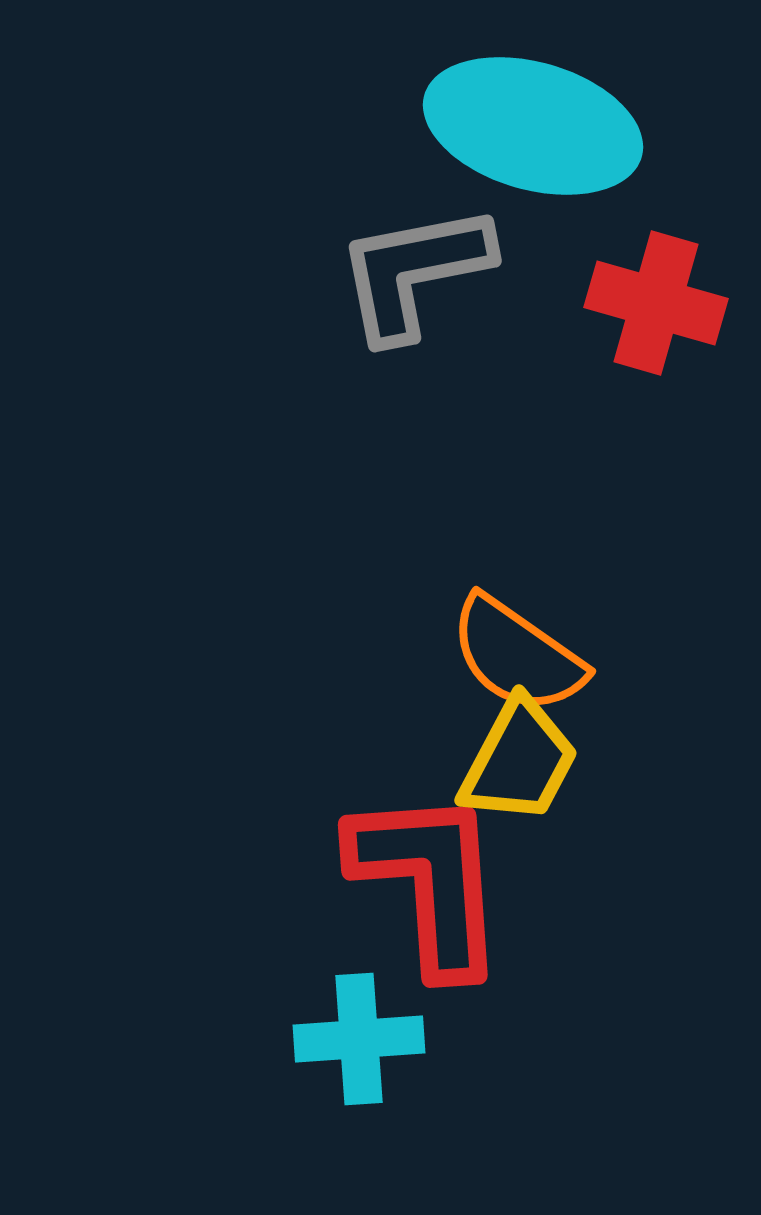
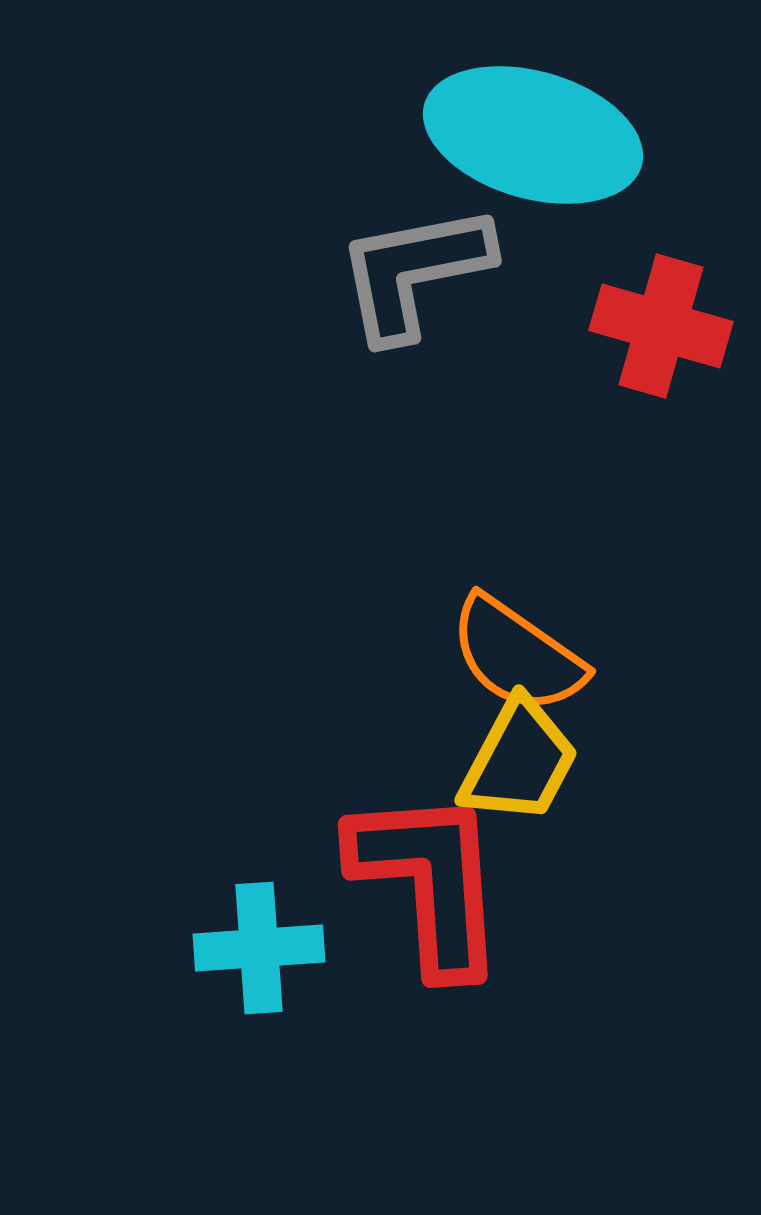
cyan ellipse: moved 9 px down
red cross: moved 5 px right, 23 px down
cyan cross: moved 100 px left, 91 px up
